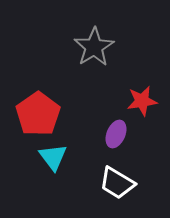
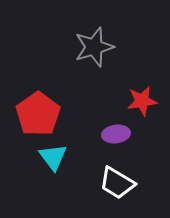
gray star: rotated 15 degrees clockwise
purple ellipse: rotated 60 degrees clockwise
